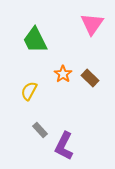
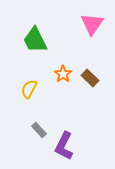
yellow semicircle: moved 2 px up
gray rectangle: moved 1 px left
